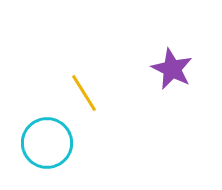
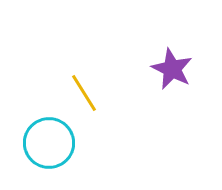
cyan circle: moved 2 px right
